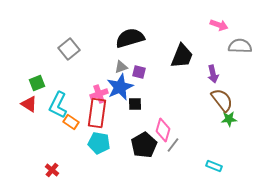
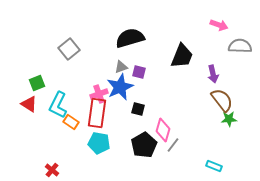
black square: moved 3 px right, 5 px down; rotated 16 degrees clockwise
